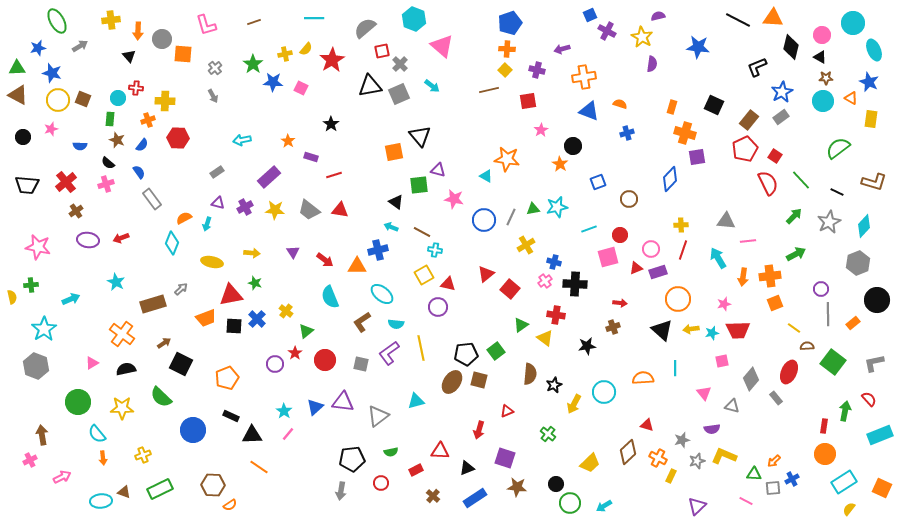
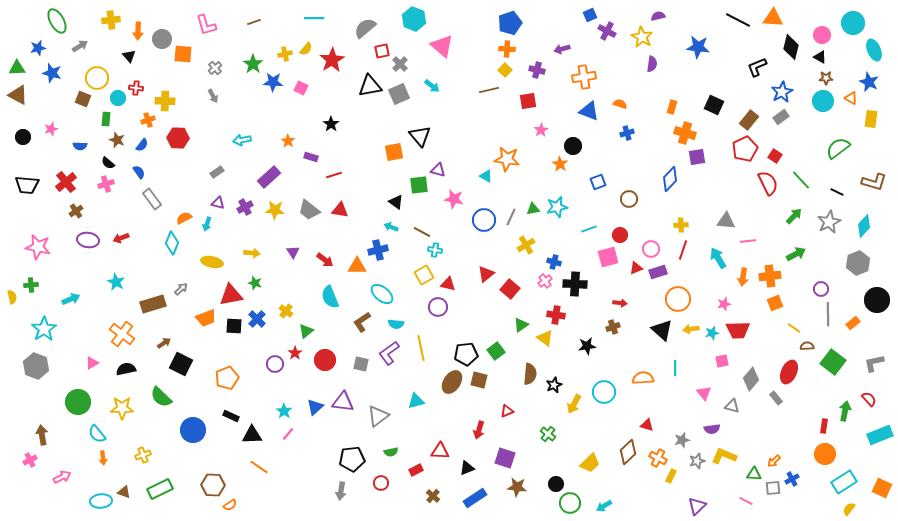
yellow circle at (58, 100): moved 39 px right, 22 px up
green rectangle at (110, 119): moved 4 px left
